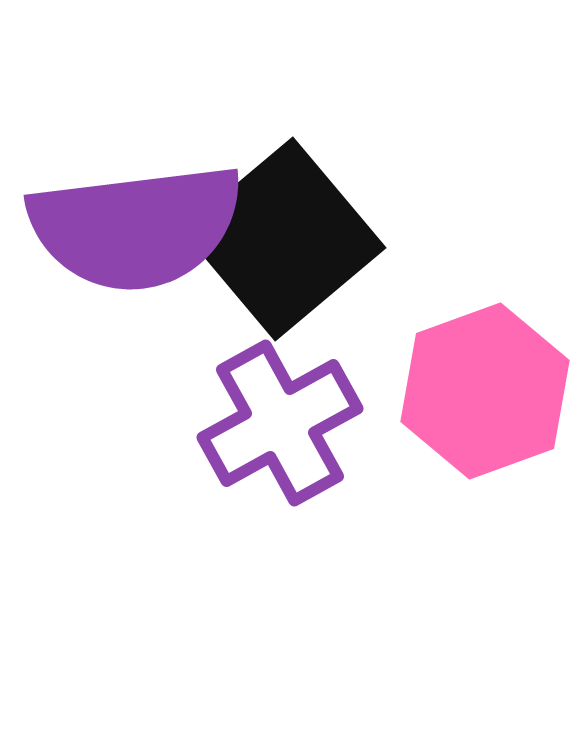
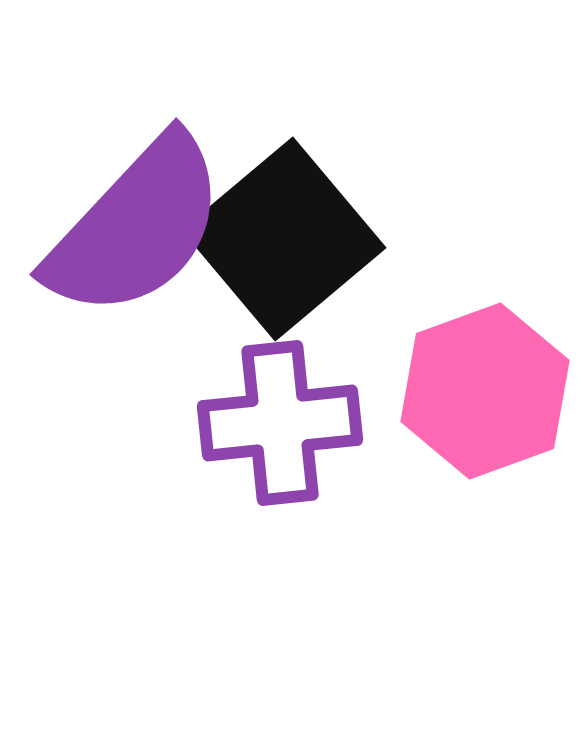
purple semicircle: rotated 40 degrees counterclockwise
purple cross: rotated 23 degrees clockwise
